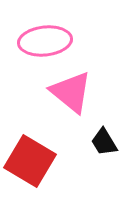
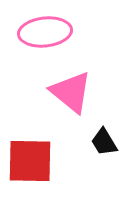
pink ellipse: moved 9 px up
red square: rotated 30 degrees counterclockwise
